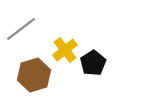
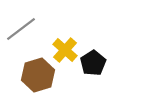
yellow cross: rotated 10 degrees counterclockwise
brown hexagon: moved 4 px right
